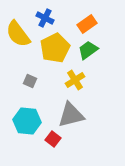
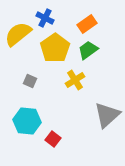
yellow semicircle: rotated 88 degrees clockwise
yellow pentagon: rotated 8 degrees counterclockwise
gray triangle: moved 36 px right; rotated 28 degrees counterclockwise
